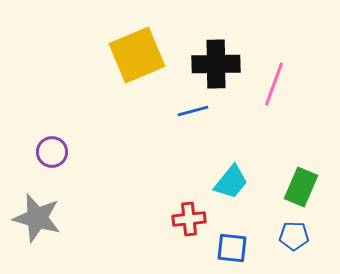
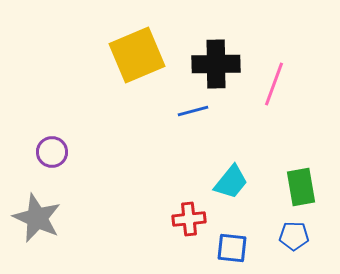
green rectangle: rotated 33 degrees counterclockwise
gray star: rotated 9 degrees clockwise
